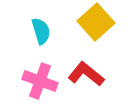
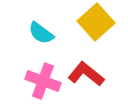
cyan semicircle: moved 2 px down; rotated 144 degrees clockwise
pink cross: moved 3 px right
